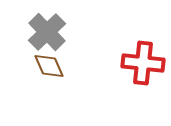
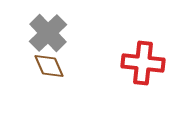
gray cross: moved 1 px right, 1 px down
